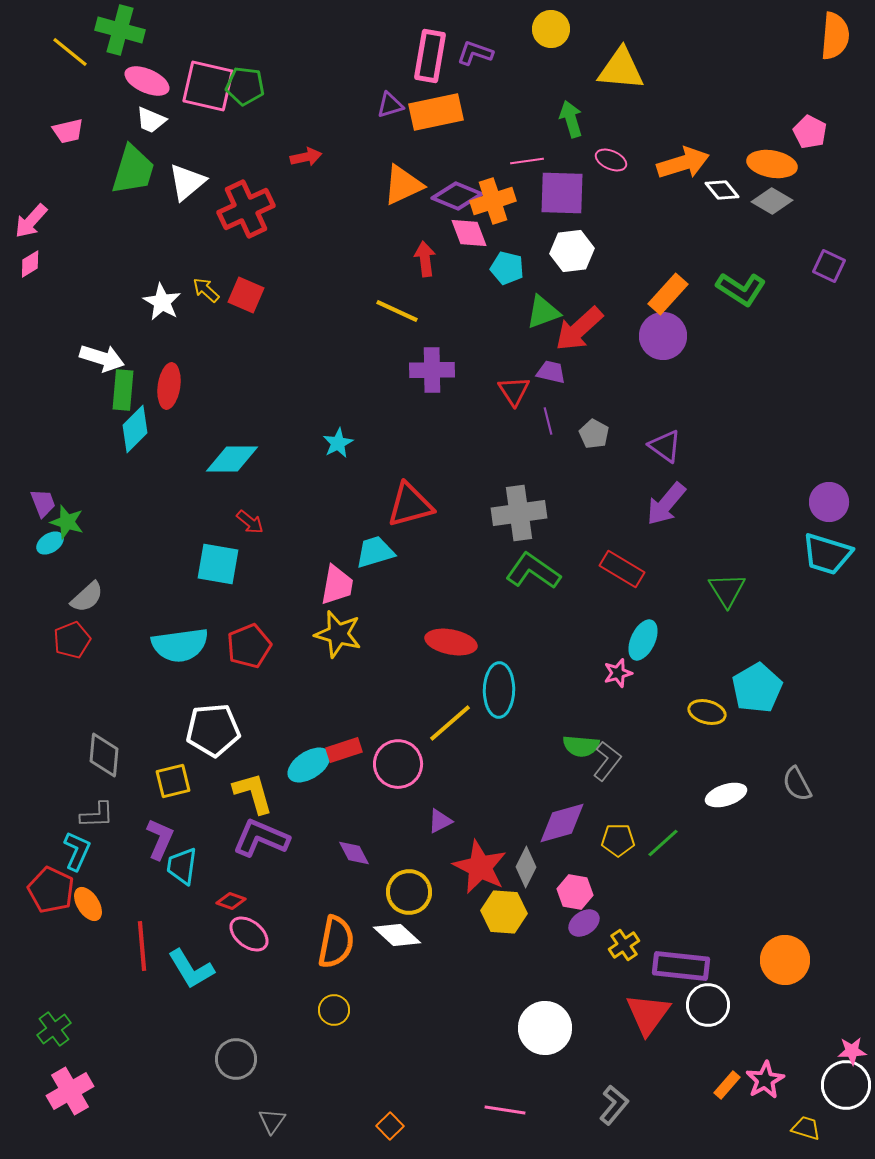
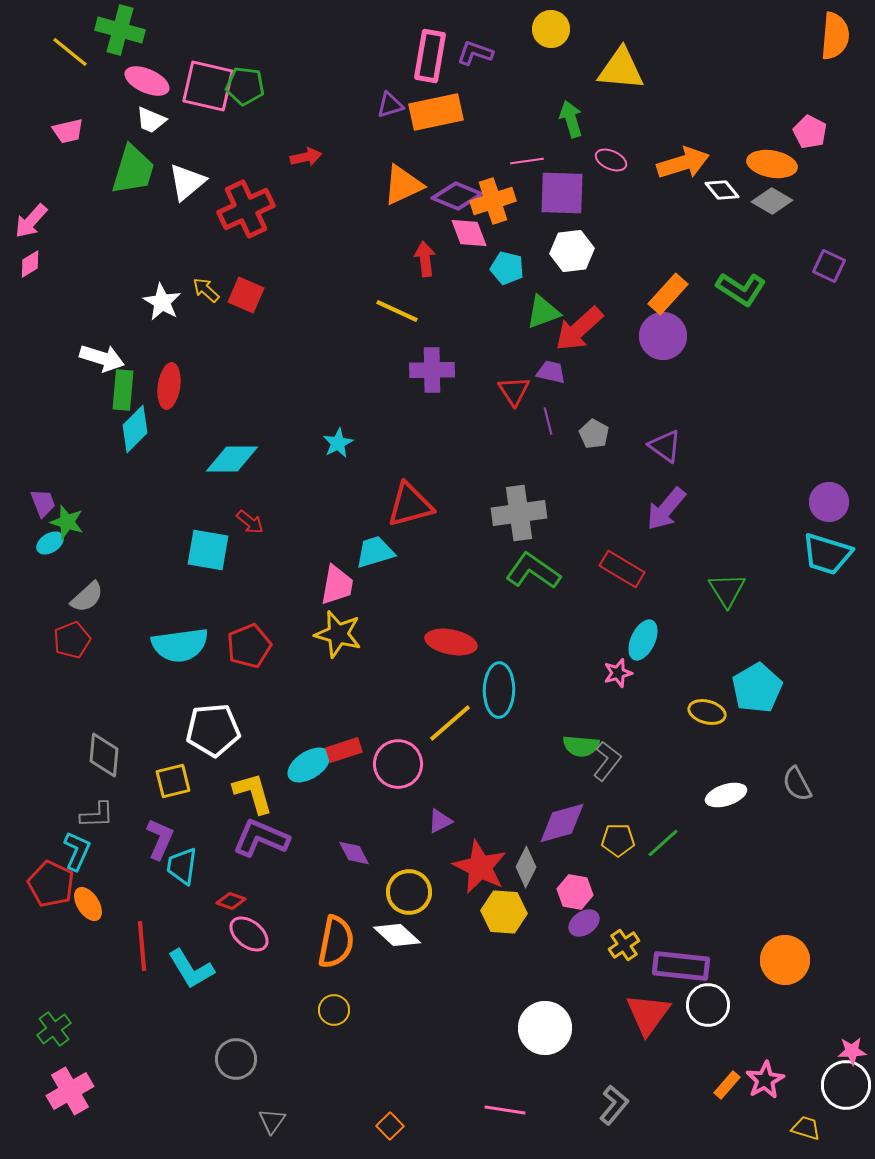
purple arrow at (666, 504): moved 5 px down
cyan square at (218, 564): moved 10 px left, 14 px up
red pentagon at (51, 890): moved 6 px up
